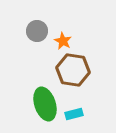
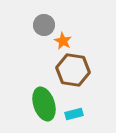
gray circle: moved 7 px right, 6 px up
green ellipse: moved 1 px left
